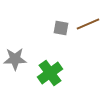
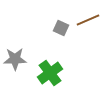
brown line: moved 4 px up
gray square: rotated 14 degrees clockwise
